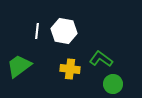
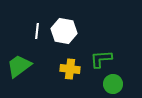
green L-shape: rotated 40 degrees counterclockwise
